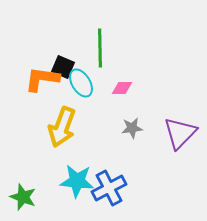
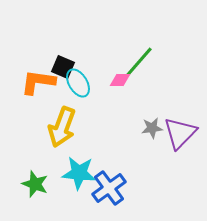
green line: moved 38 px right, 15 px down; rotated 42 degrees clockwise
orange L-shape: moved 4 px left, 3 px down
cyan ellipse: moved 3 px left
pink diamond: moved 2 px left, 8 px up
gray star: moved 20 px right
cyan star: moved 2 px right, 8 px up
blue cross: rotated 8 degrees counterclockwise
green star: moved 12 px right, 13 px up
